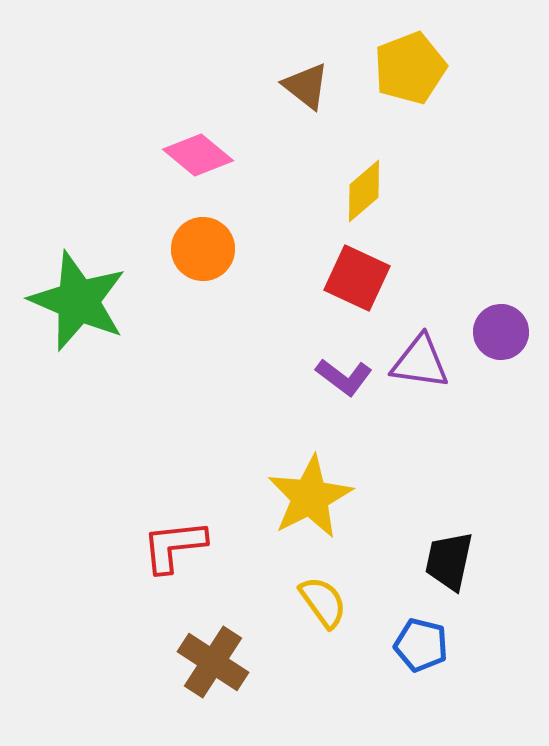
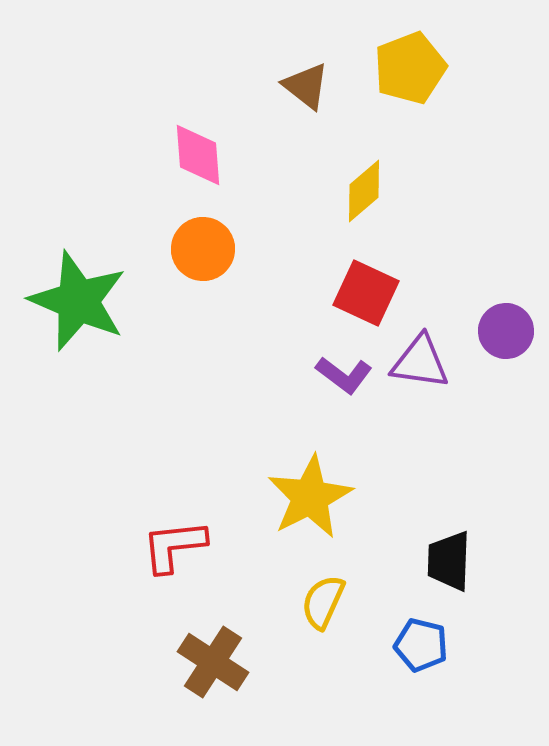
pink diamond: rotated 46 degrees clockwise
red square: moved 9 px right, 15 px down
purple circle: moved 5 px right, 1 px up
purple L-shape: moved 2 px up
black trapezoid: rotated 10 degrees counterclockwise
yellow semicircle: rotated 120 degrees counterclockwise
